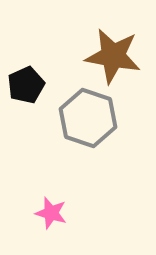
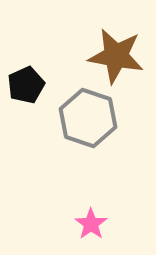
brown star: moved 3 px right
pink star: moved 40 px right, 11 px down; rotated 20 degrees clockwise
